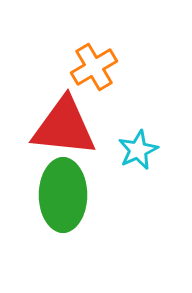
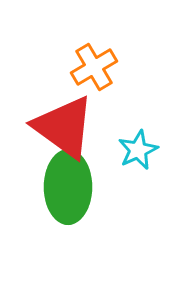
red triangle: rotated 30 degrees clockwise
green ellipse: moved 5 px right, 8 px up
